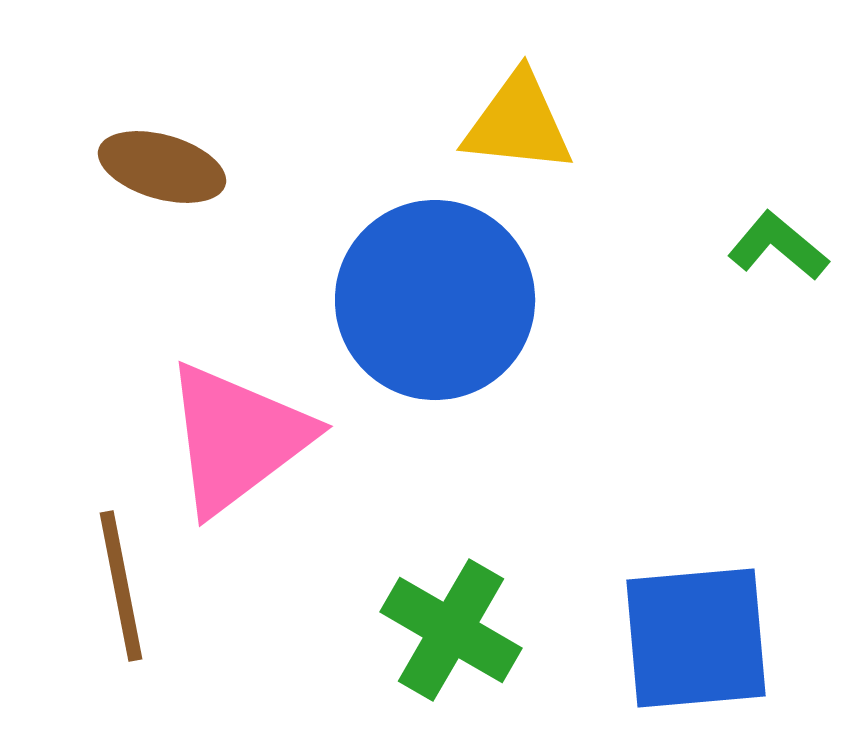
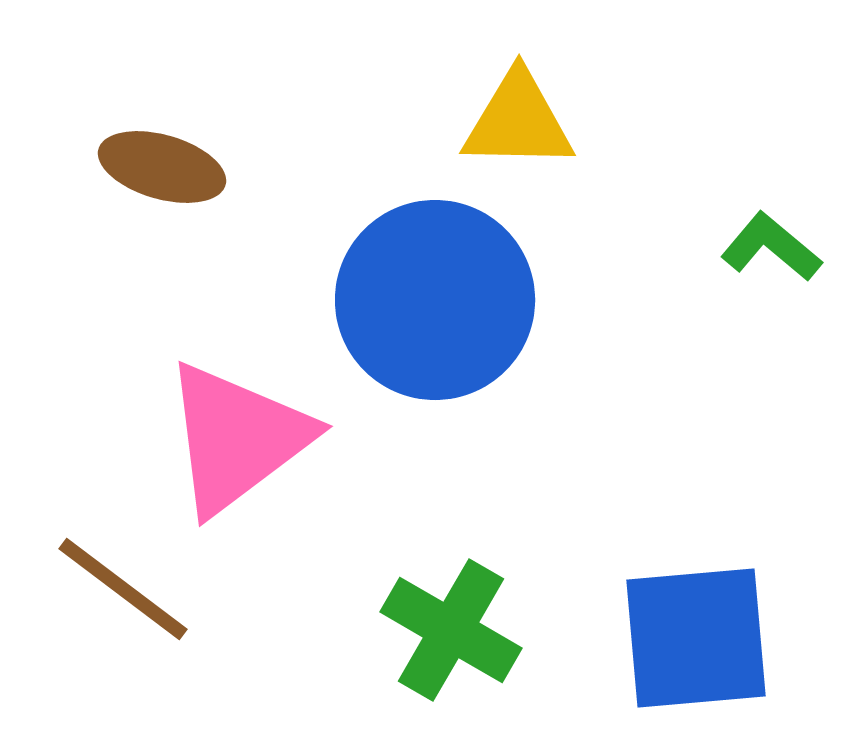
yellow triangle: moved 2 px up; rotated 5 degrees counterclockwise
green L-shape: moved 7 px left, 1 px down
brown line: moved 2 px right, 3 px down; rotated 42 degrees counterclockwise
